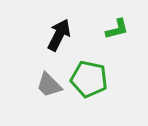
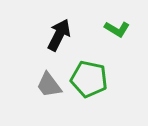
green L-shape: rotated 45 degrees clockwise
gray trapezoid: rotated 8 degrees clockwise
